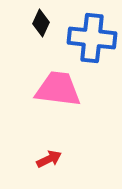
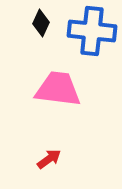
blue cross: moved 7 px up
red arrow: rotated 10 degrees counterclockwise
